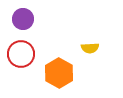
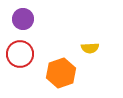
red circle: moved 1 px left
orange hexagon: moved 2 px right; rotated 12 degrees clockwise
